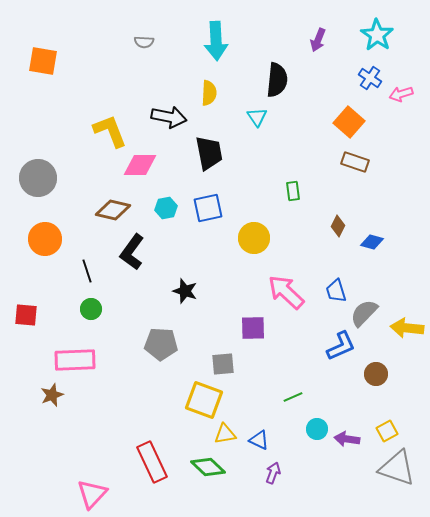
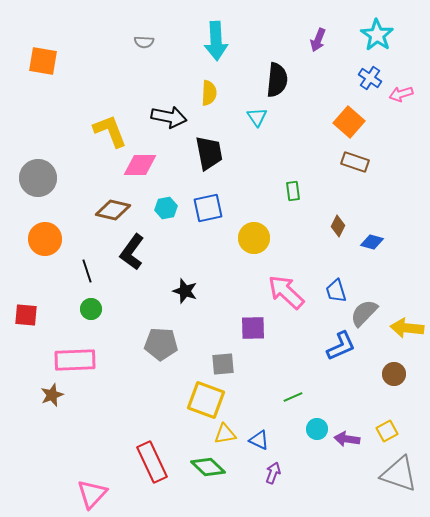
brown circle at (376, 374): moved 18 px right
yellow square at (204, 400): moved 2 px right
gray triangle at (397, 468): moved 2 px right, 6 px down
